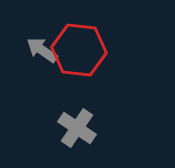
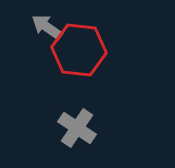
gray arrow: moved 5 px right, 23 px up
